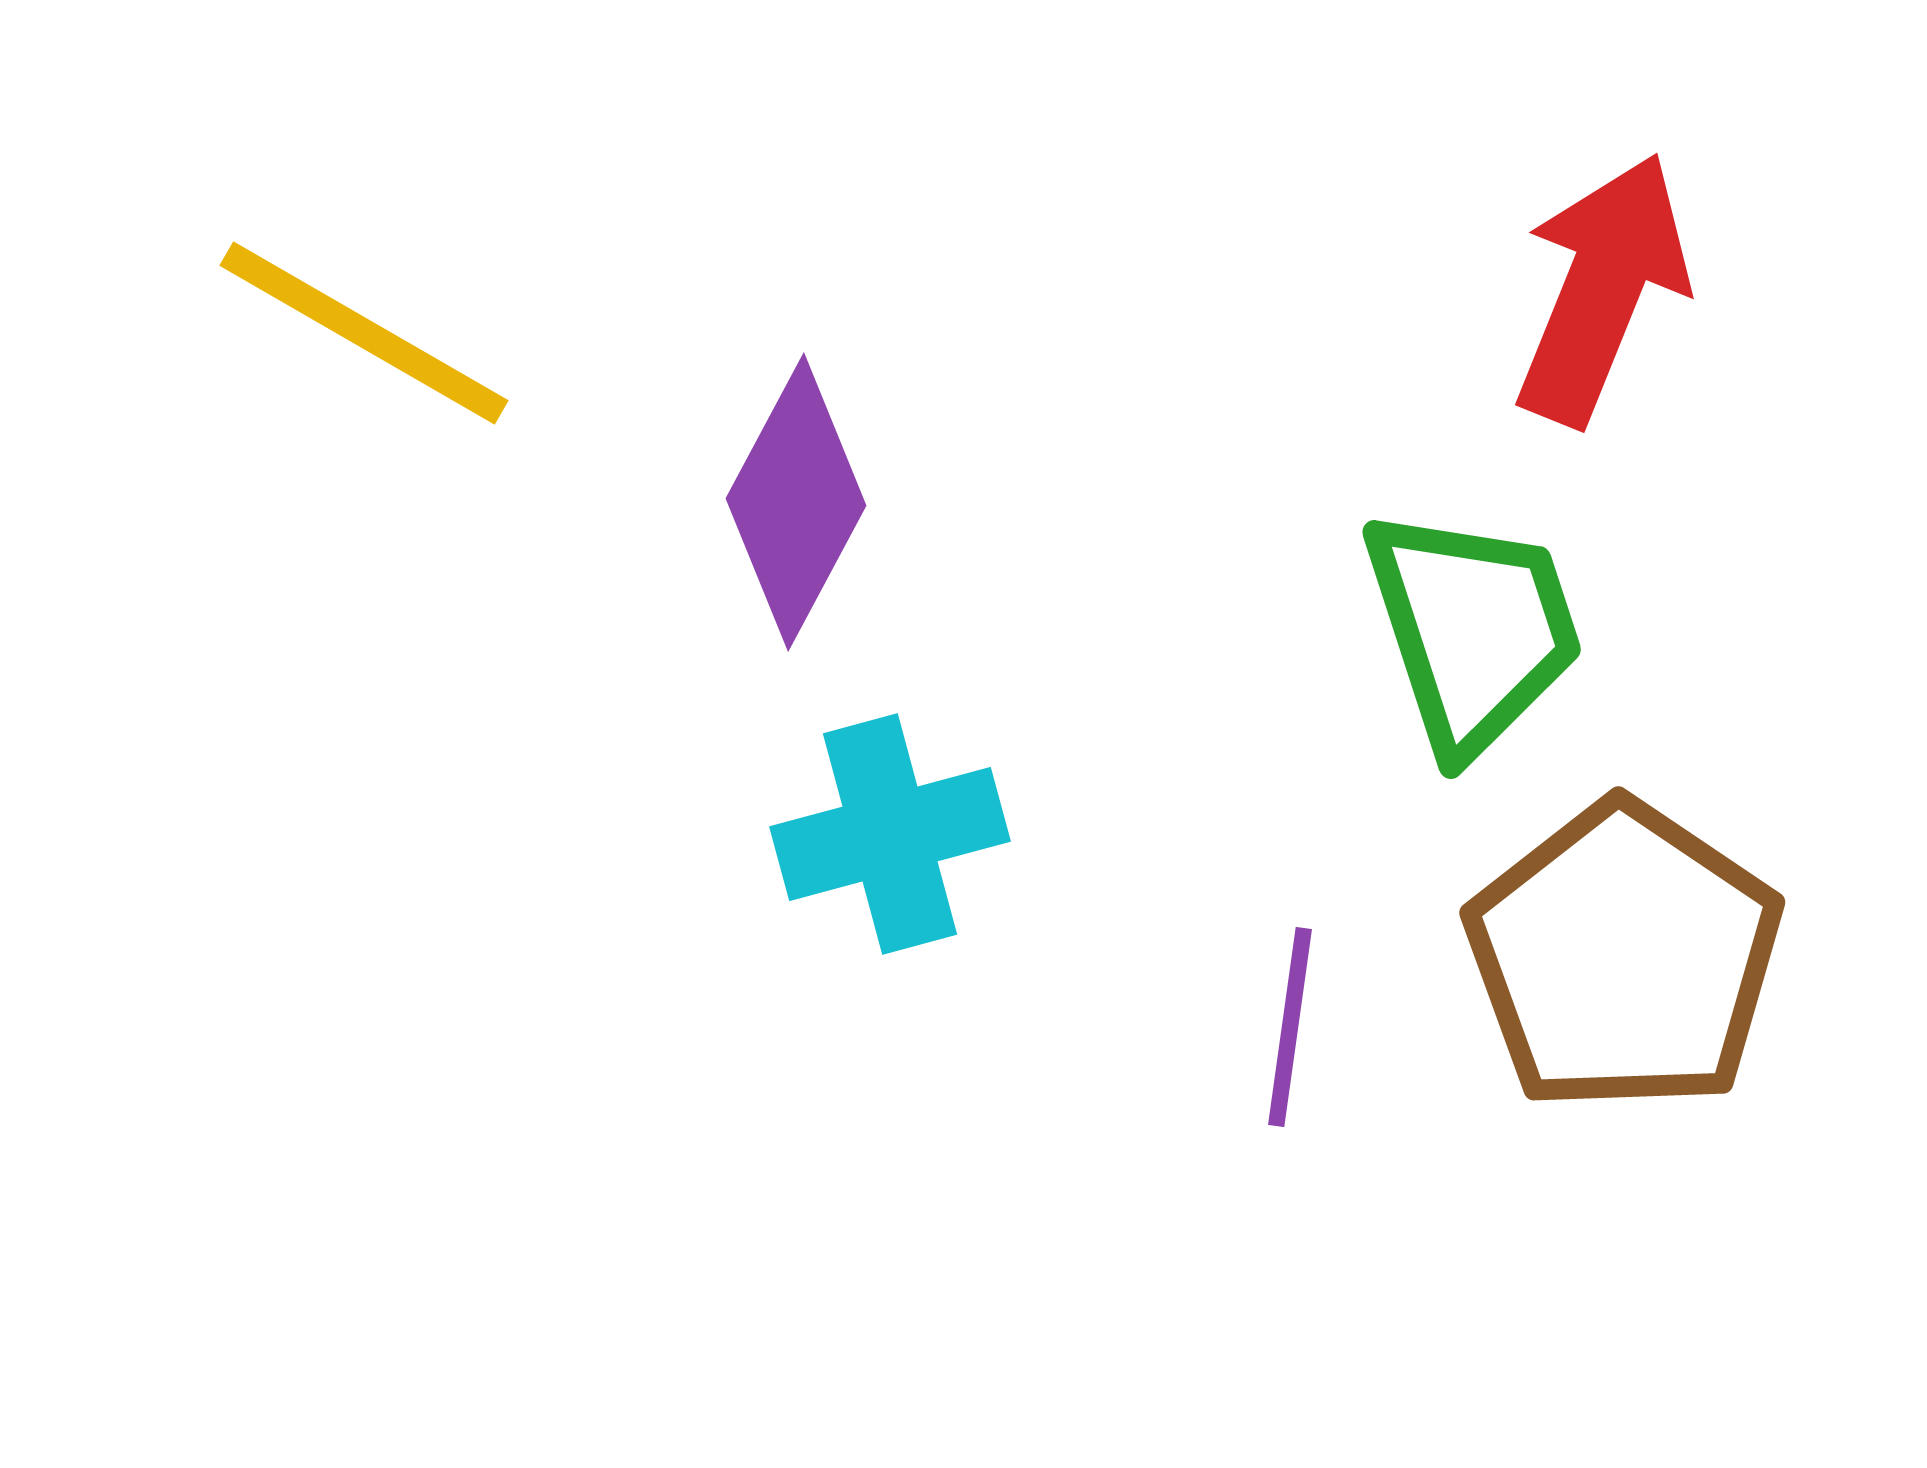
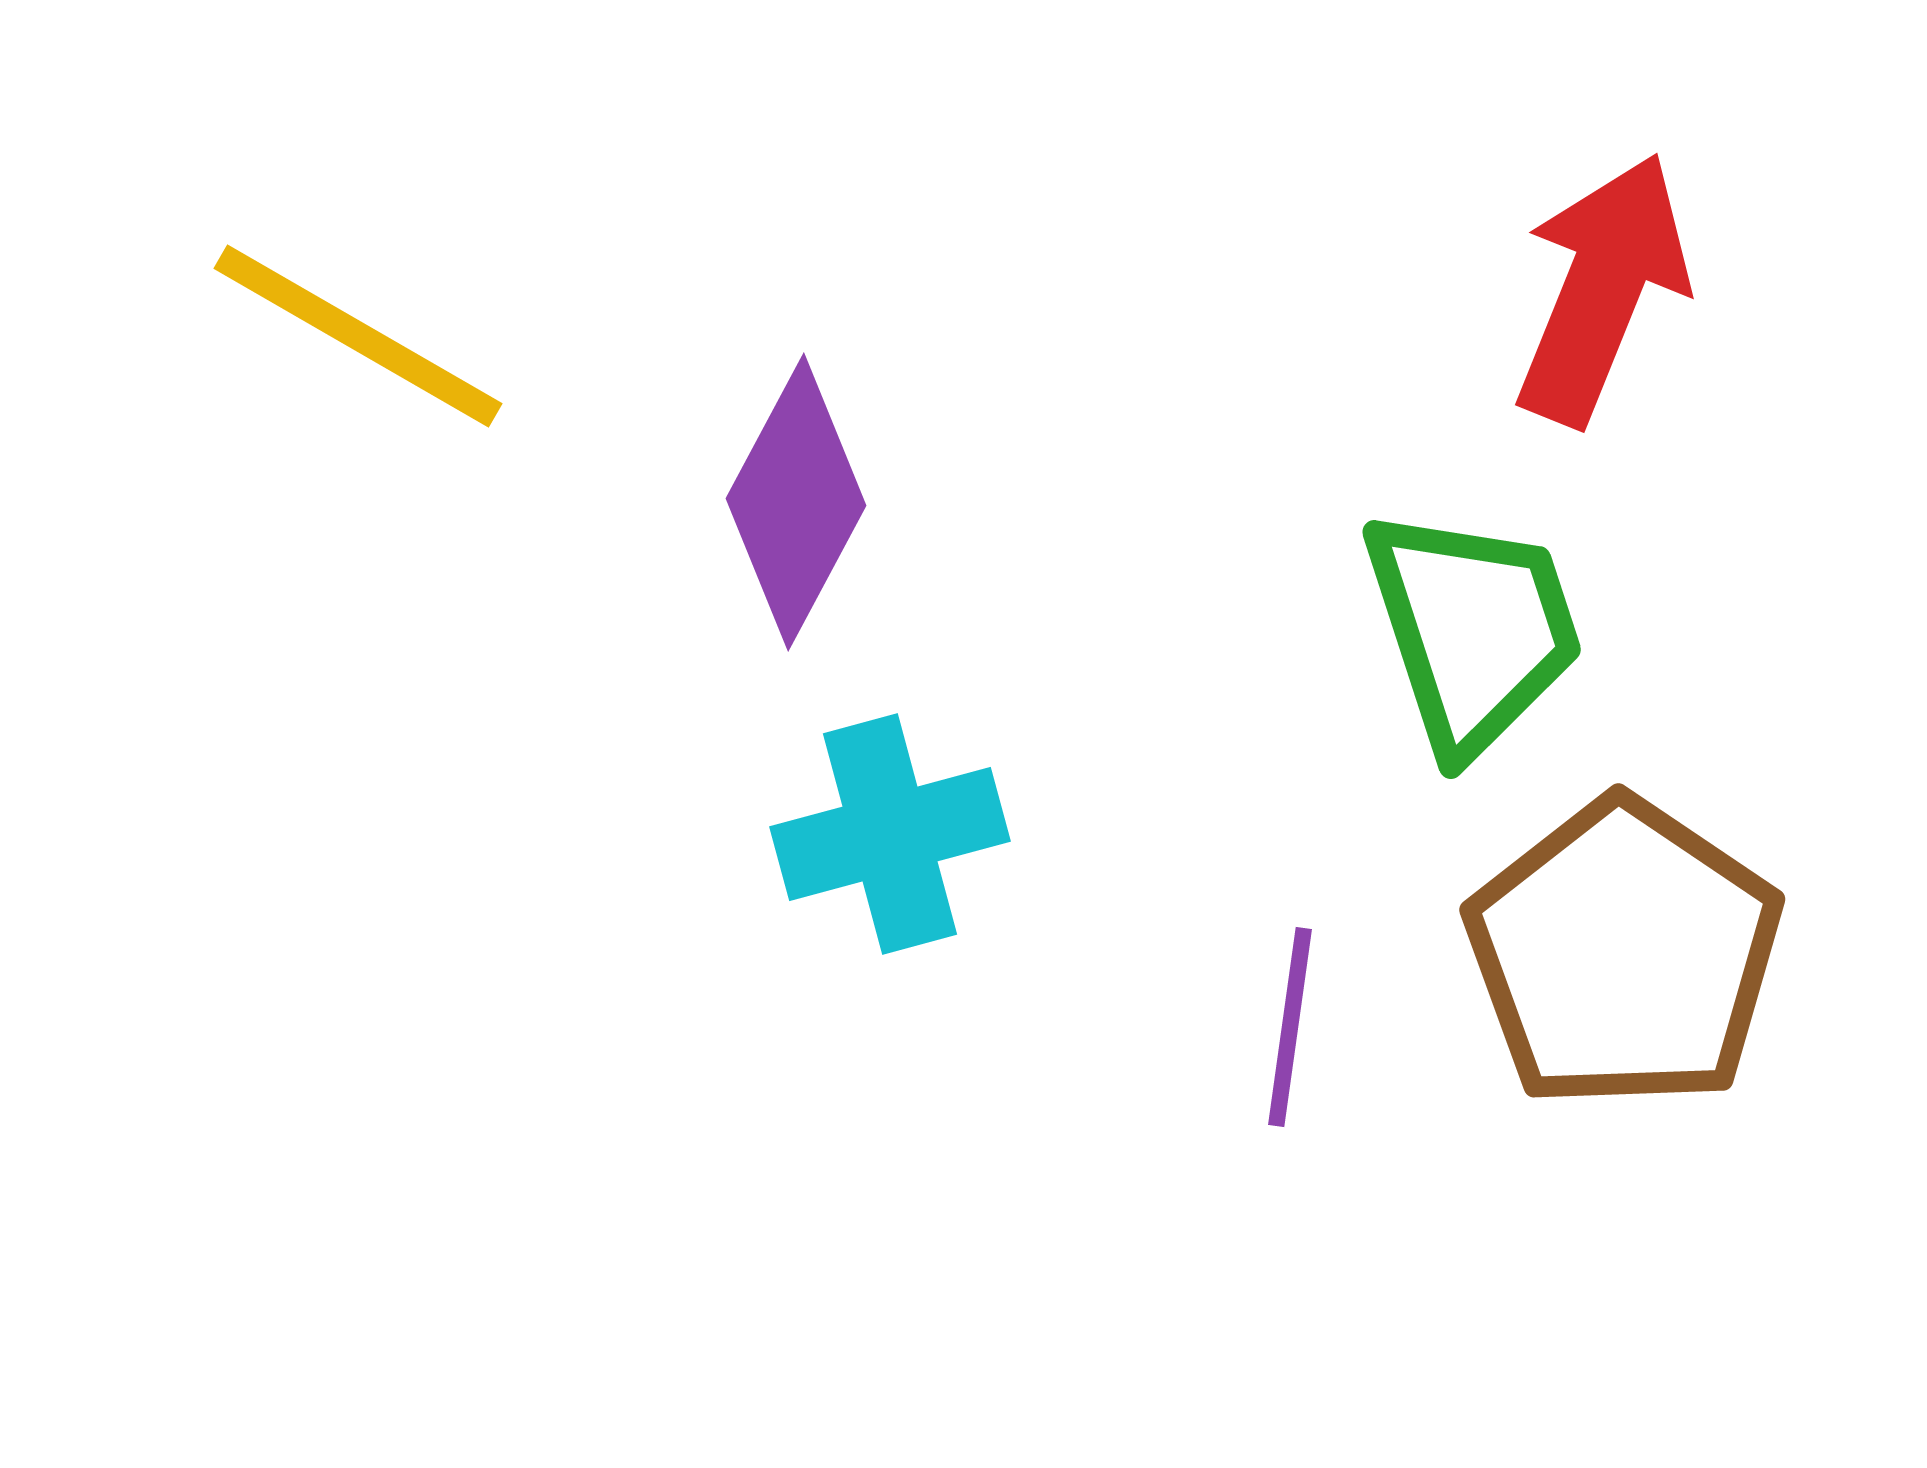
yellow line: moved 6 px left, 3 px down
brown pentagon: moved 3 px up
